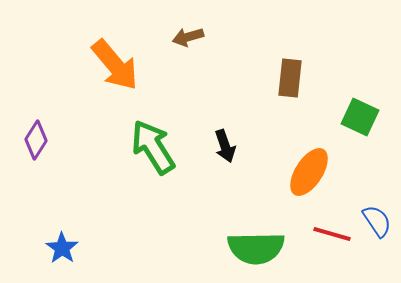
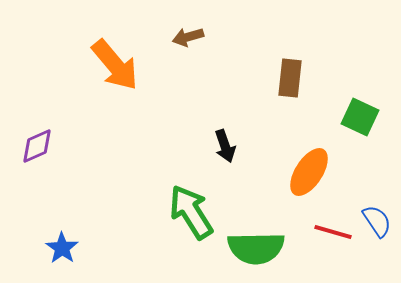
purple diamond: moved 1 px right, 6 px down; rotated 33 degrees clockwise
green arrow: moved 38 px right, 65 px down
red line: moved 1 px right, 2 px up
